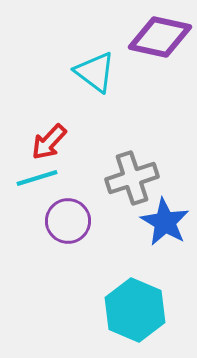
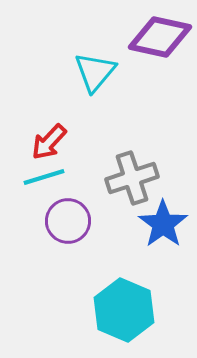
cyan triangle: rotated 33 degrees clockwise
cyan line: moved 7 px right, 1 px up
blue star: moved 2 px left, 2 px down; rotated 6 degrees clockwise
cyan hexagon: moved 11 px left
